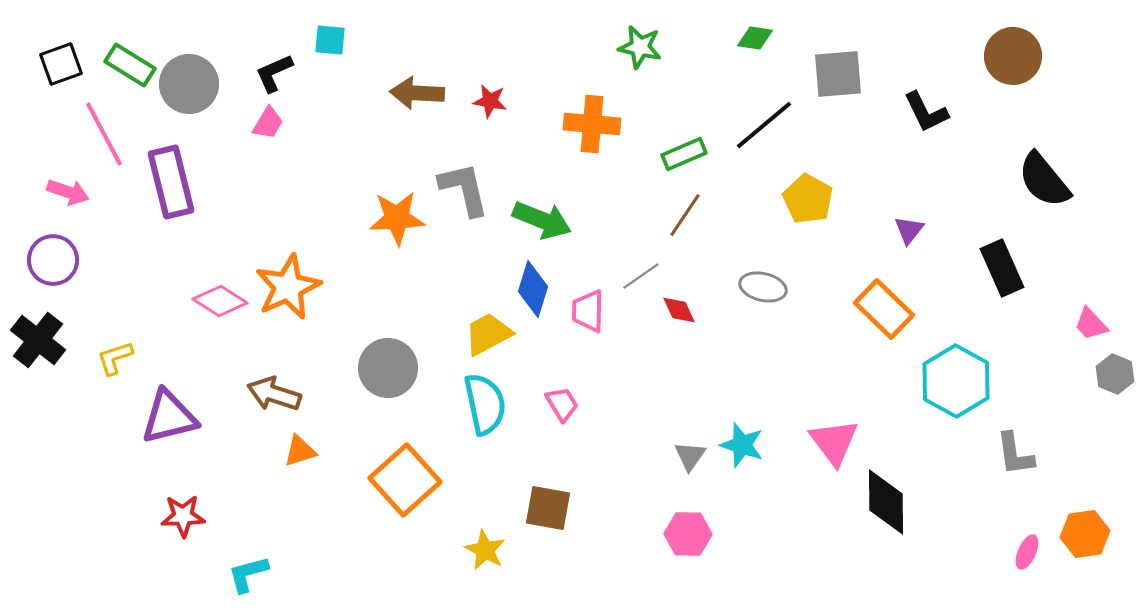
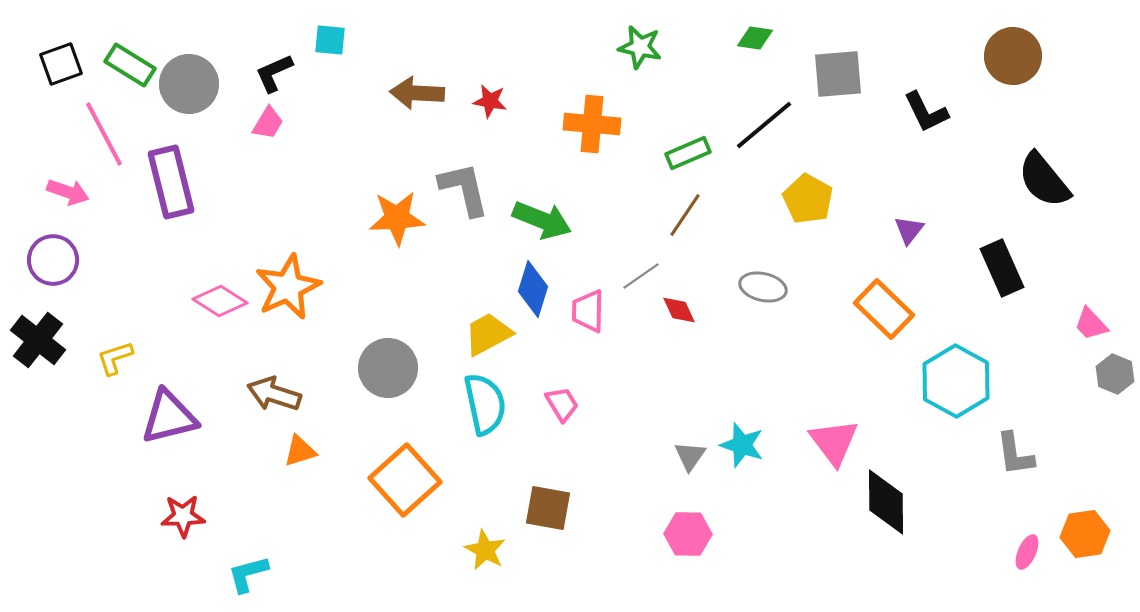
green rectangle at (684, 154): moved 4 px right, 1 px up
